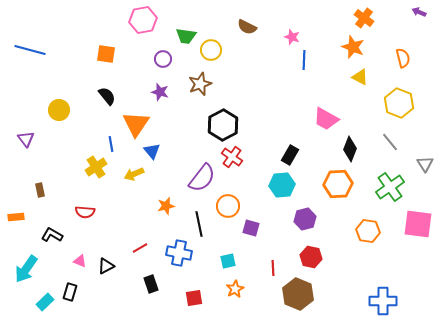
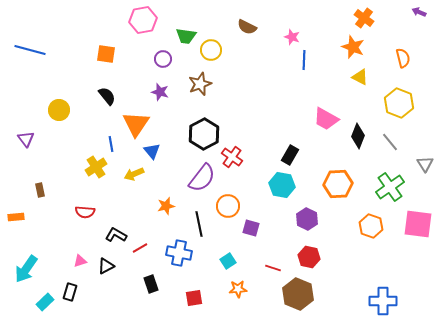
black hexagon at (223, 125): moved 19 px left, 9 px down
black diamond at (350, 149): moved 8 px right, 13 px up
cyan hexagon at (282, 185): rotated 15 degrees clockwise
purple hexagon at (305, 219): moved 2 px right; rotated 20 degrees counterclockwise
orange hexagon at (368, 231): moved 3 px right, 5 px up; rotated 10 degrees clockwise
black L-shape at (52, 235): moved 64 px right
red hexagon at (311, 257): moved 2 px left
pink triangle at (80, 261): rotated 40 degrees counterclockwise
cyan square at (228, 261): rotated 21 degrees counterclockwise
red line at (273, 268): rotated 70 degrees counterclockwise
orange star at (235, 289): moved 3 px right; rotated 24 degrees clockwise
